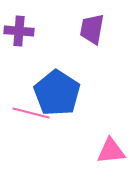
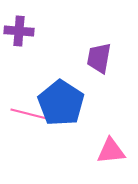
purple trapezoid: moved 7 px right, 29 px down
blue pentagon: moved 4 px right, 10 px down
pink line: moved 2 px left, 1 px down
